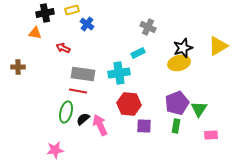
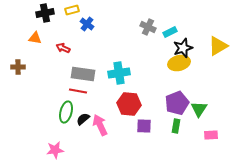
orange triangle: moved 5 px down
cyan rectangle: moved 32 px right, 21 px up
